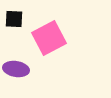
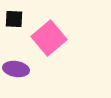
pink square: rotated 12 degrees counterclockwise
